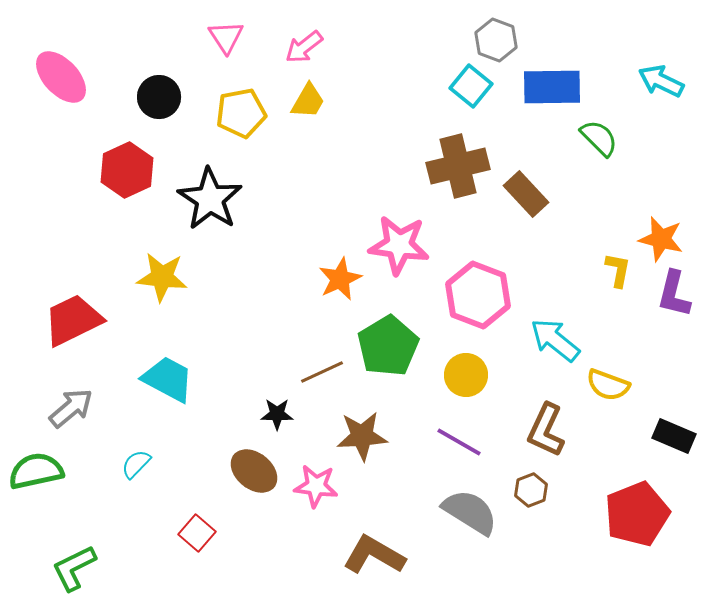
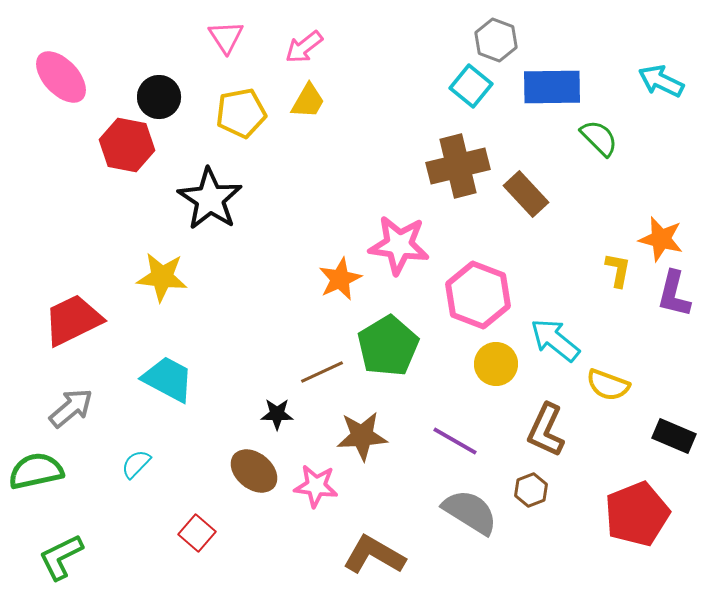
red hexagon at (127, 170): moved 25 px up; rotated 24 degrees counterclockwise
yellow circle at (466, 375): moved 30 px right, 11 px up
purple line at (459, 442): moved 4 px left, 1 px up
green L-shape at (74, 568): moved 13 px left, 11 px up
